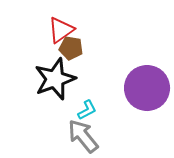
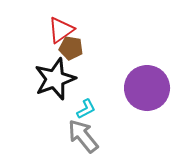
cyan L-shape: moved 1 px left, 1 px up
